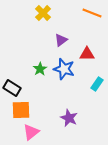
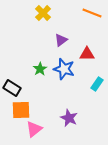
pink triangle: moved 3 px right, 3 px up
